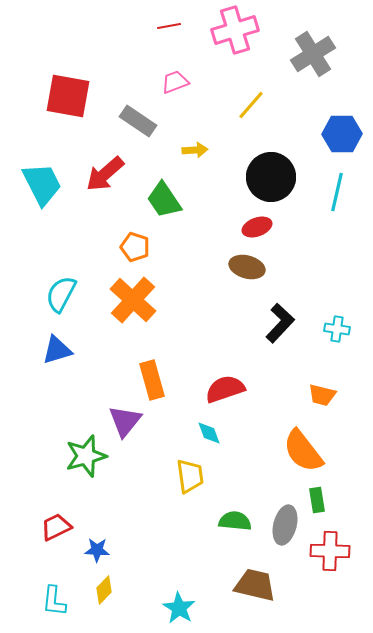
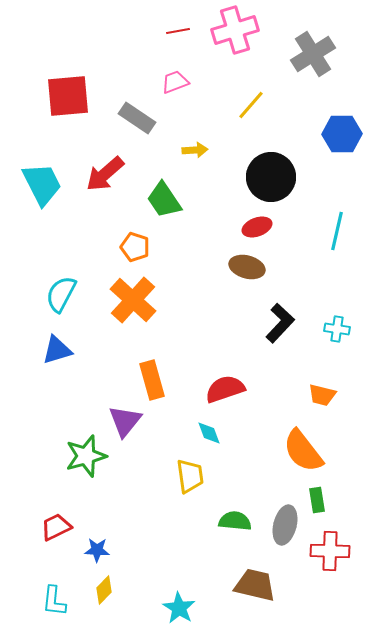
red line: moved 9 px right, 5 px down
red square: rotated 15 degrees counterclockwise
gray rectangle: moved 1 px left, 3 px up
cyan line: moved 39 px down
